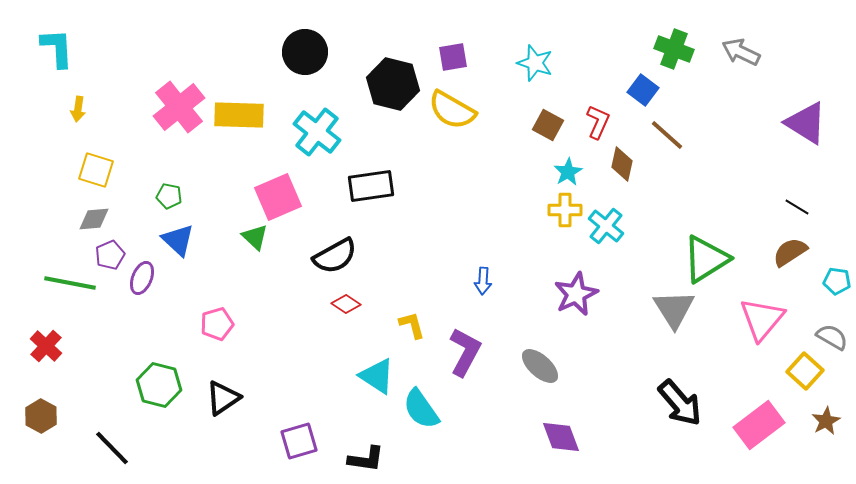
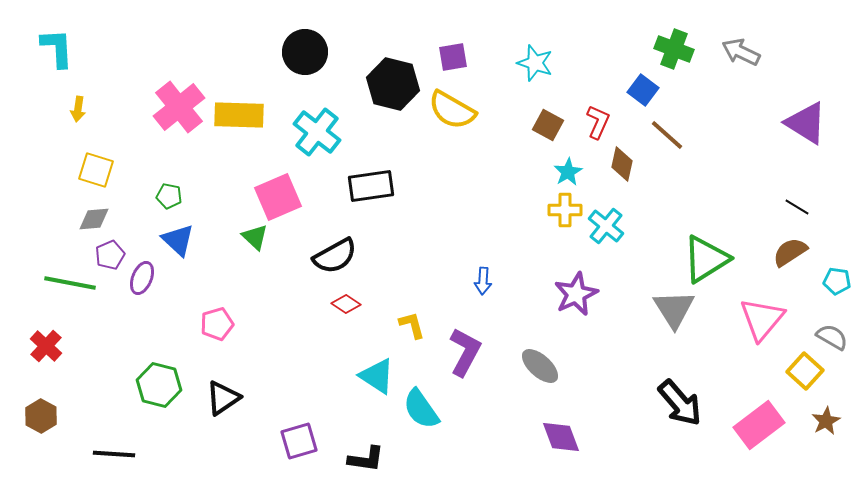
black line at (112, 448): moved 2 px right, 6 px down; rotated 42 degrees counterclockwise
